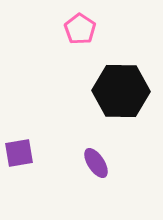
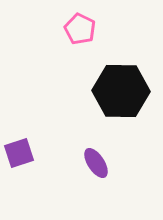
pink pentagon: rotated 8 degrees counterclockwise
purple square: rotated 8 degrees counterclockwise
